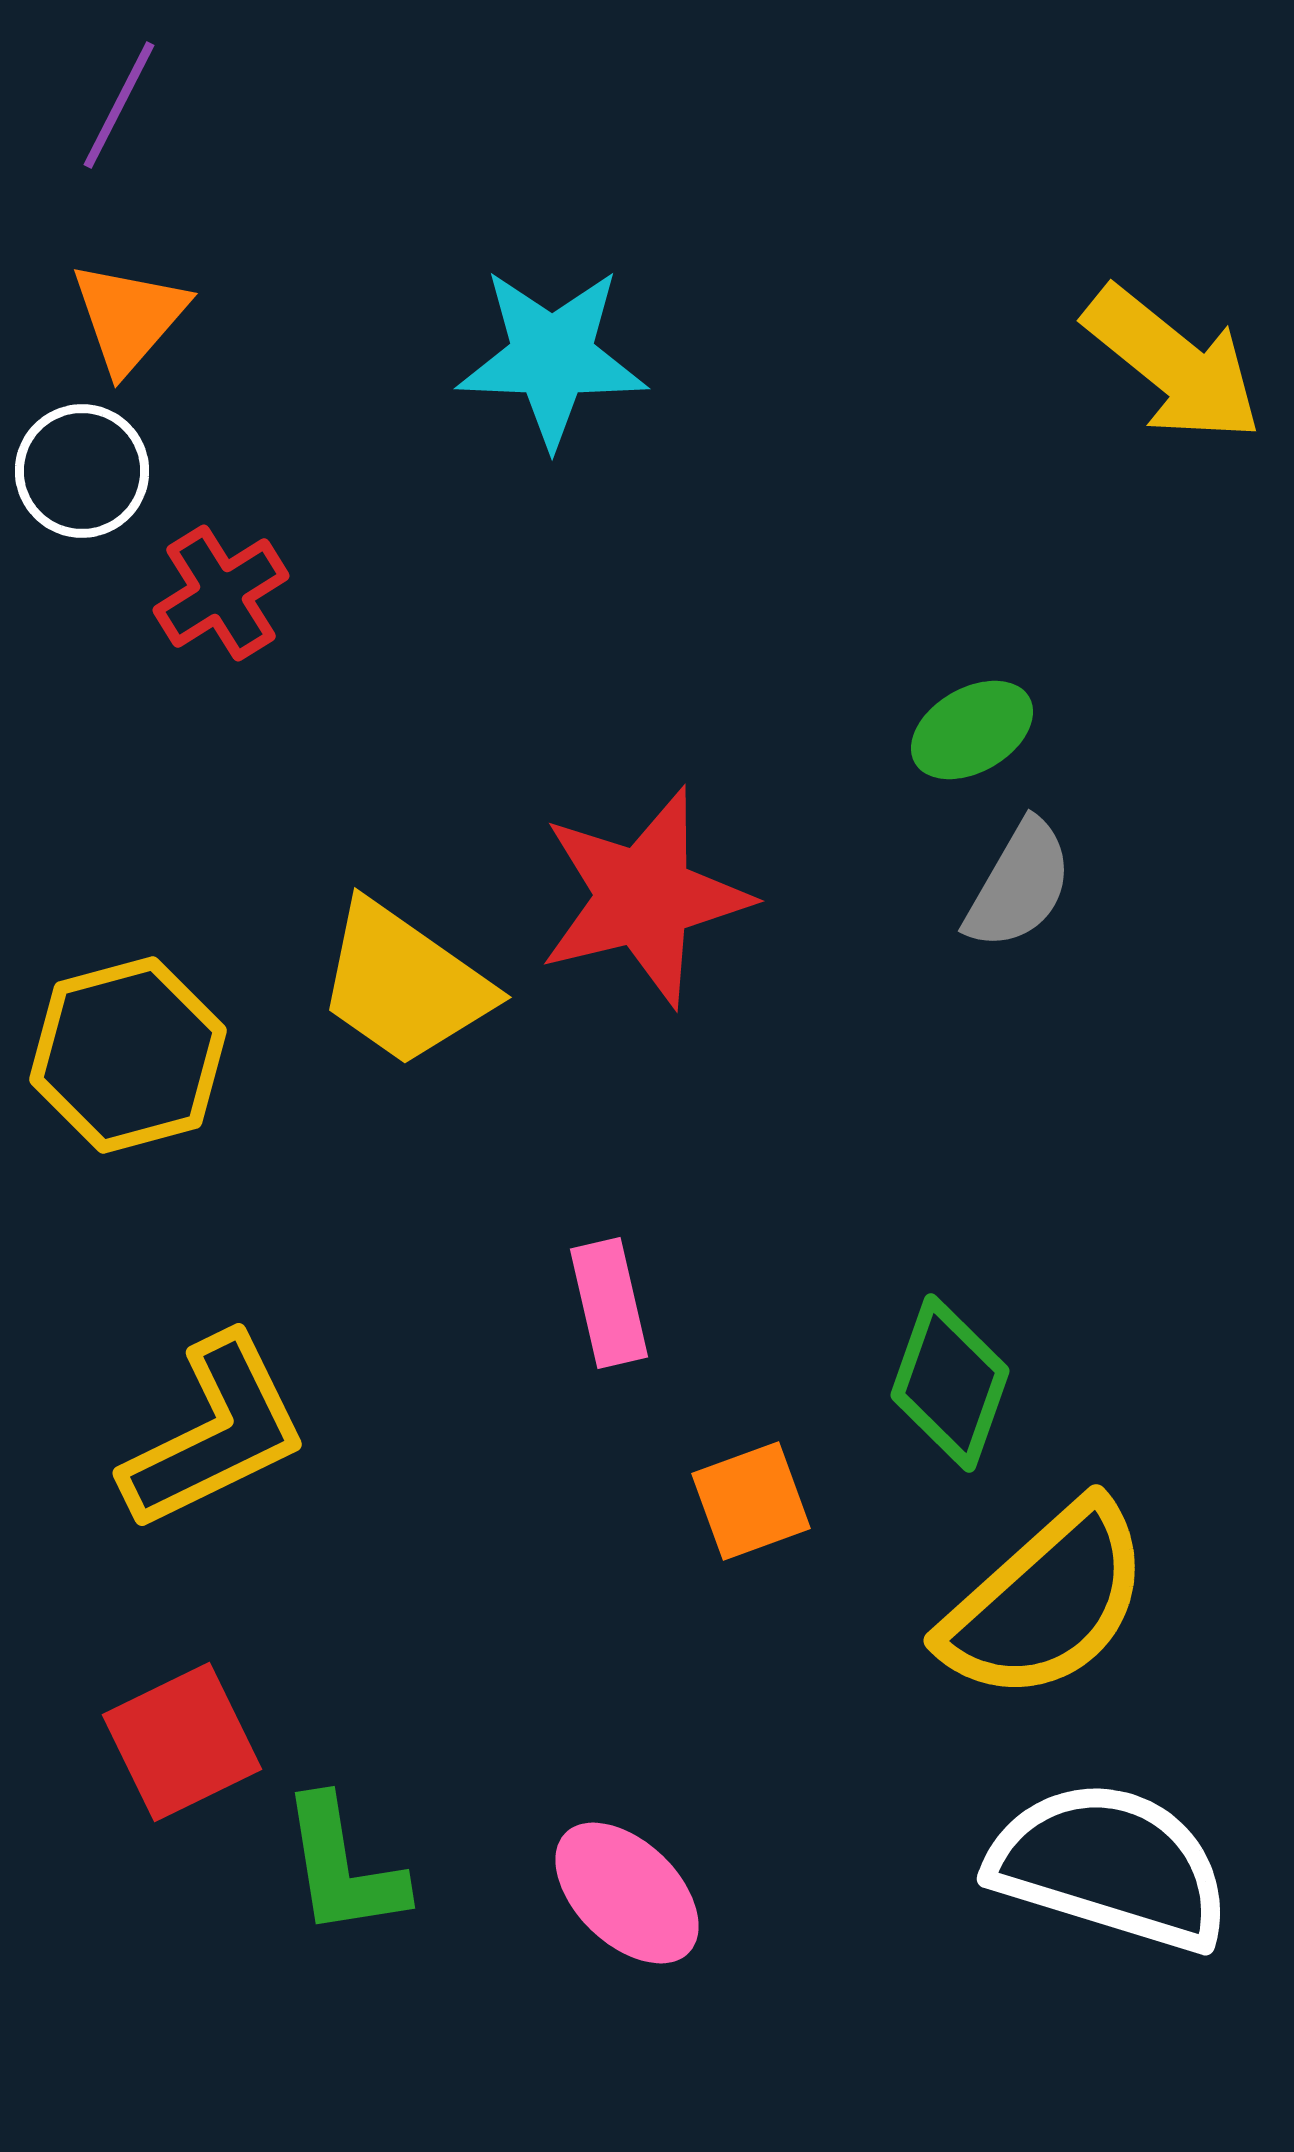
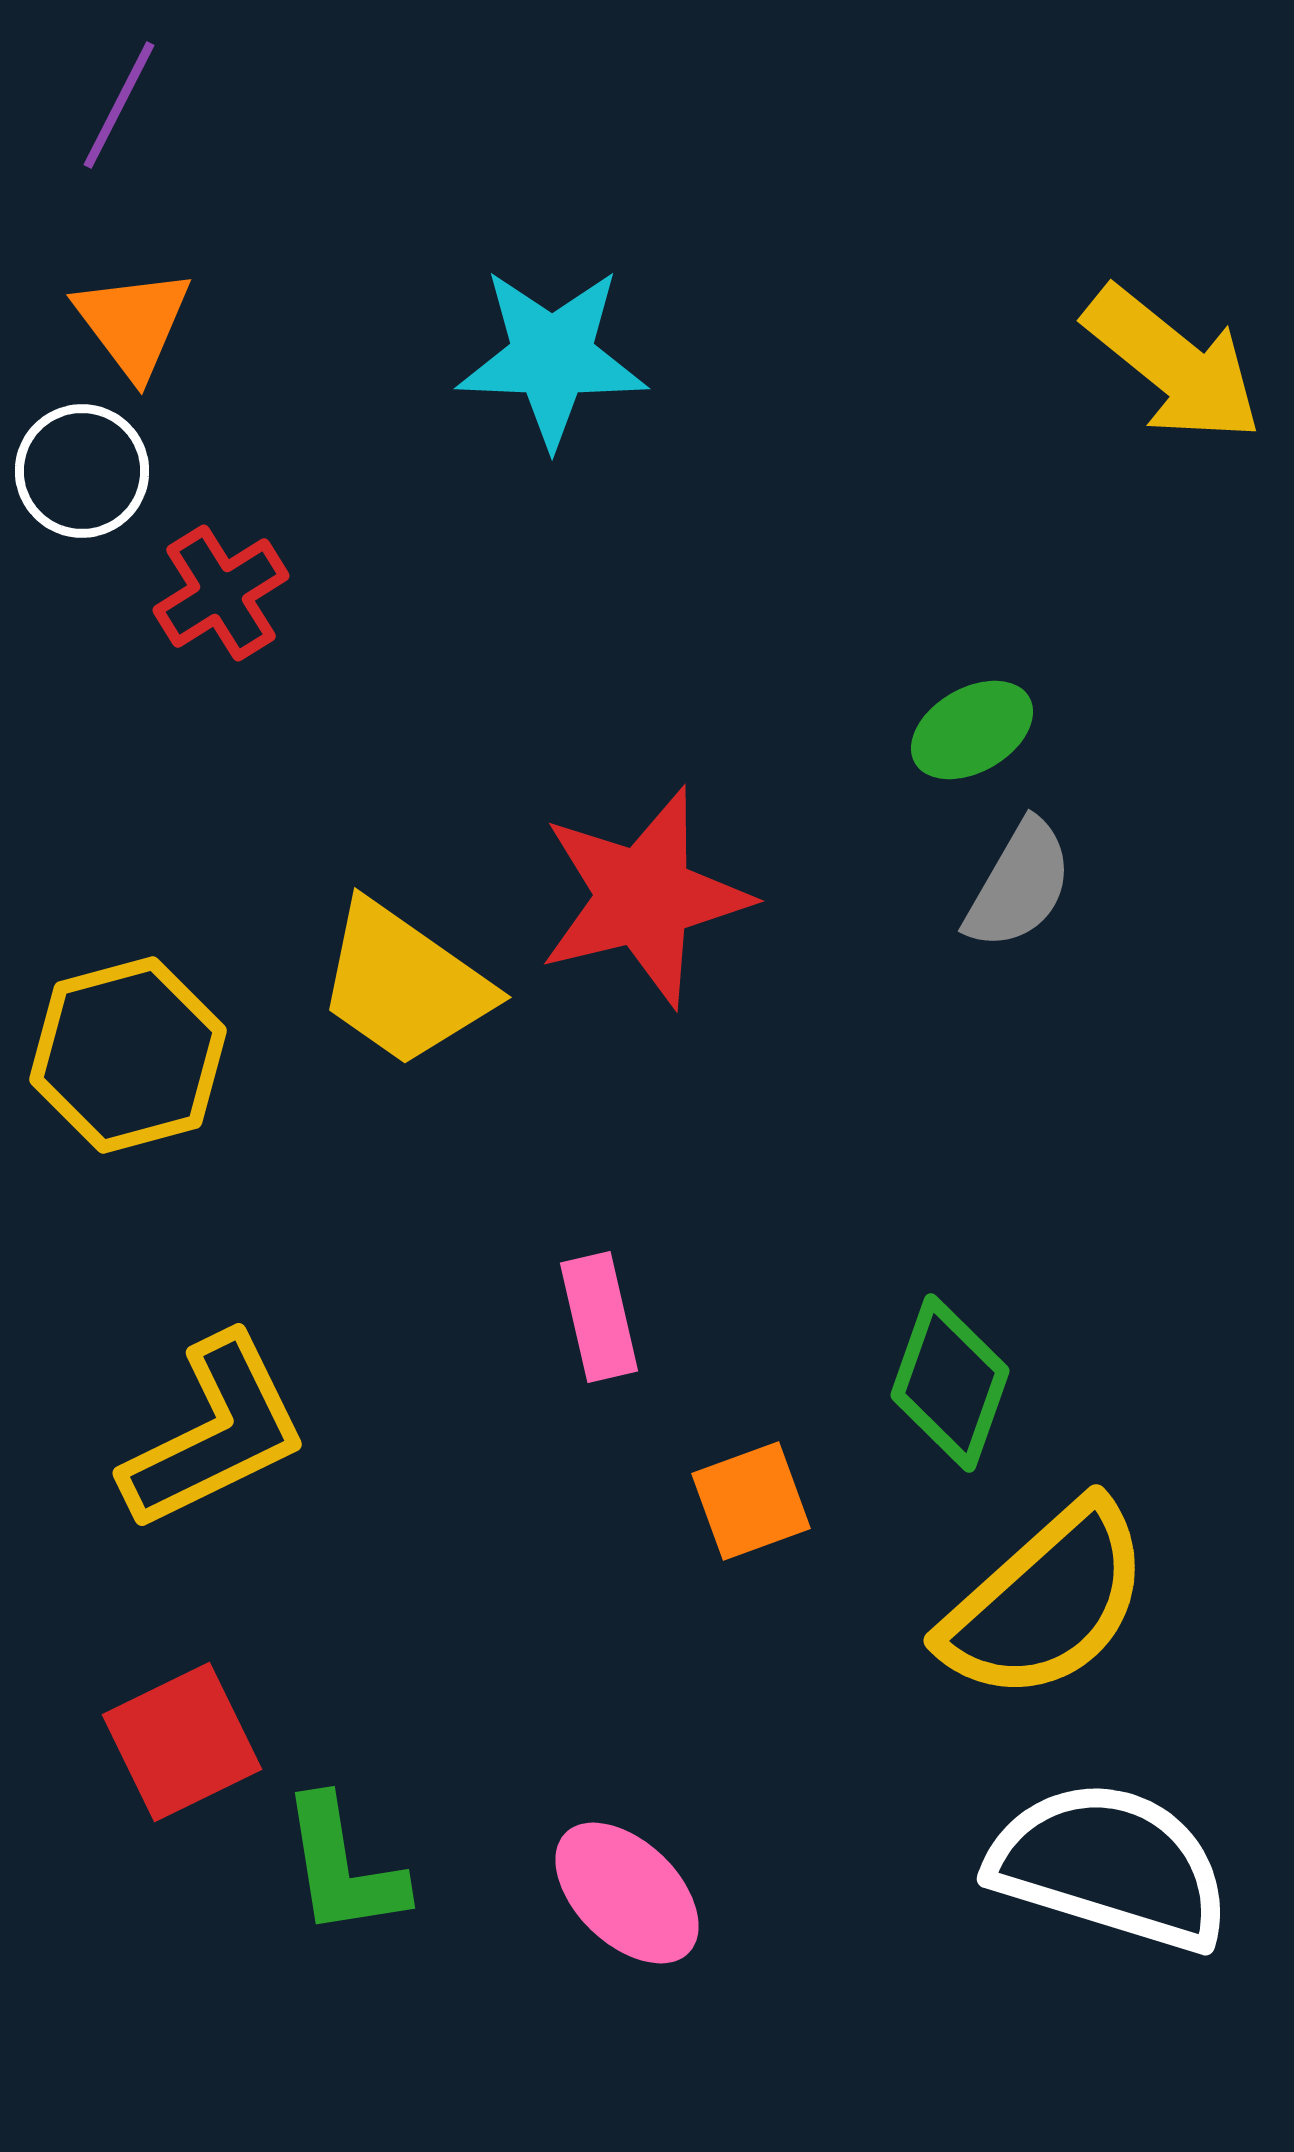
orange triangle: moved 4 px right, 6 px down; rotated 18 degrees counterclockwise
pink rectangle: moved 10 px left, 14 px down
